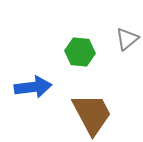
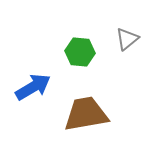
blue arrow: rotated 24 degrees counterclockwise
brown trapezoid: moved 6 px left; rotated 72 degrees counterclockwise
